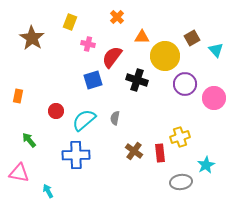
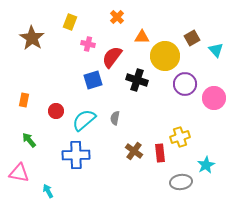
orange rectangle: moved 6 px right, 4 px down
